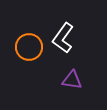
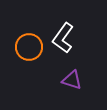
purple triangle: rotated 10 degrees clockwise
